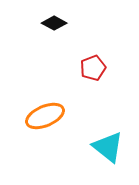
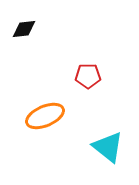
black diamond: moved 30 px left, 6 px down; rotated 35 degrees counterclockwise
red pentagon: moved 5 px left, 8 px down; rotated 20 degrees clockwise
